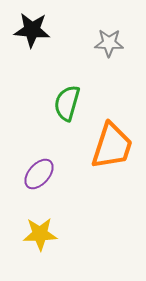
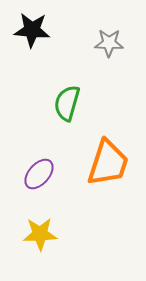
orange trapezoid: moved 4 px left, 17 px down
